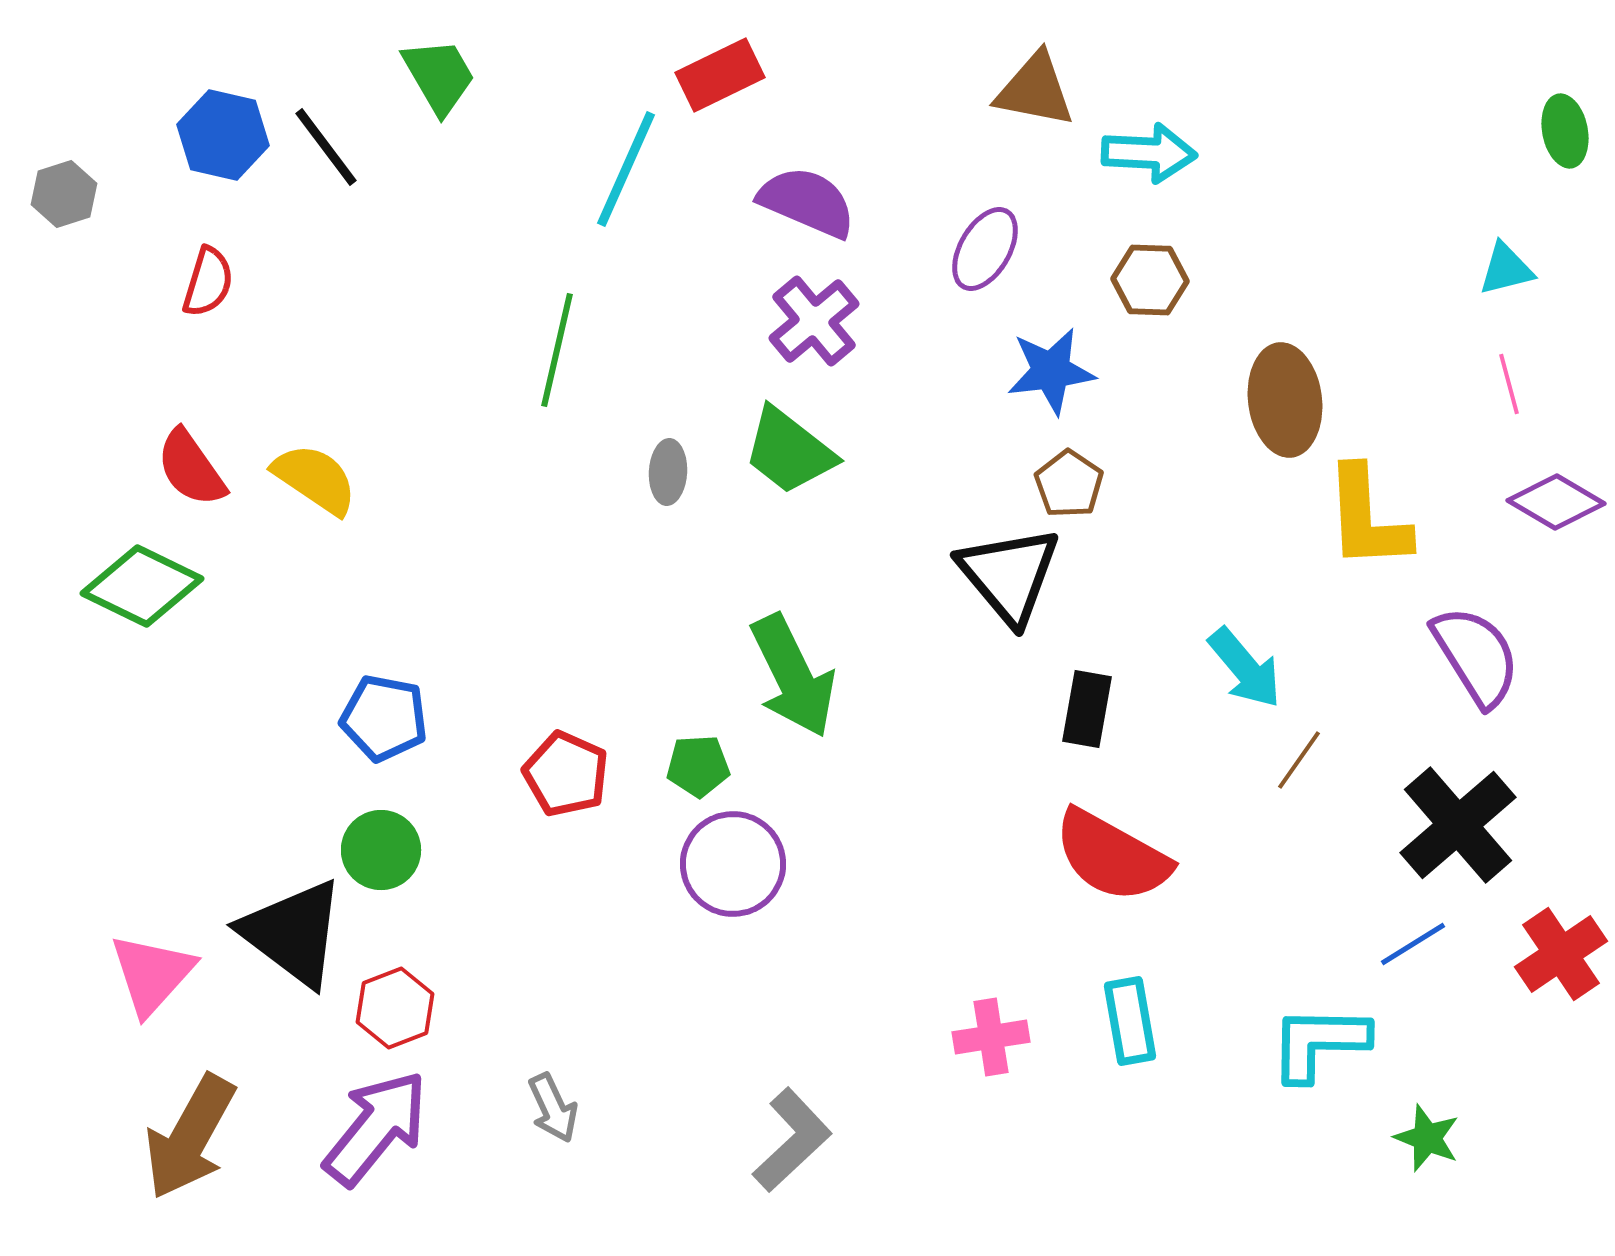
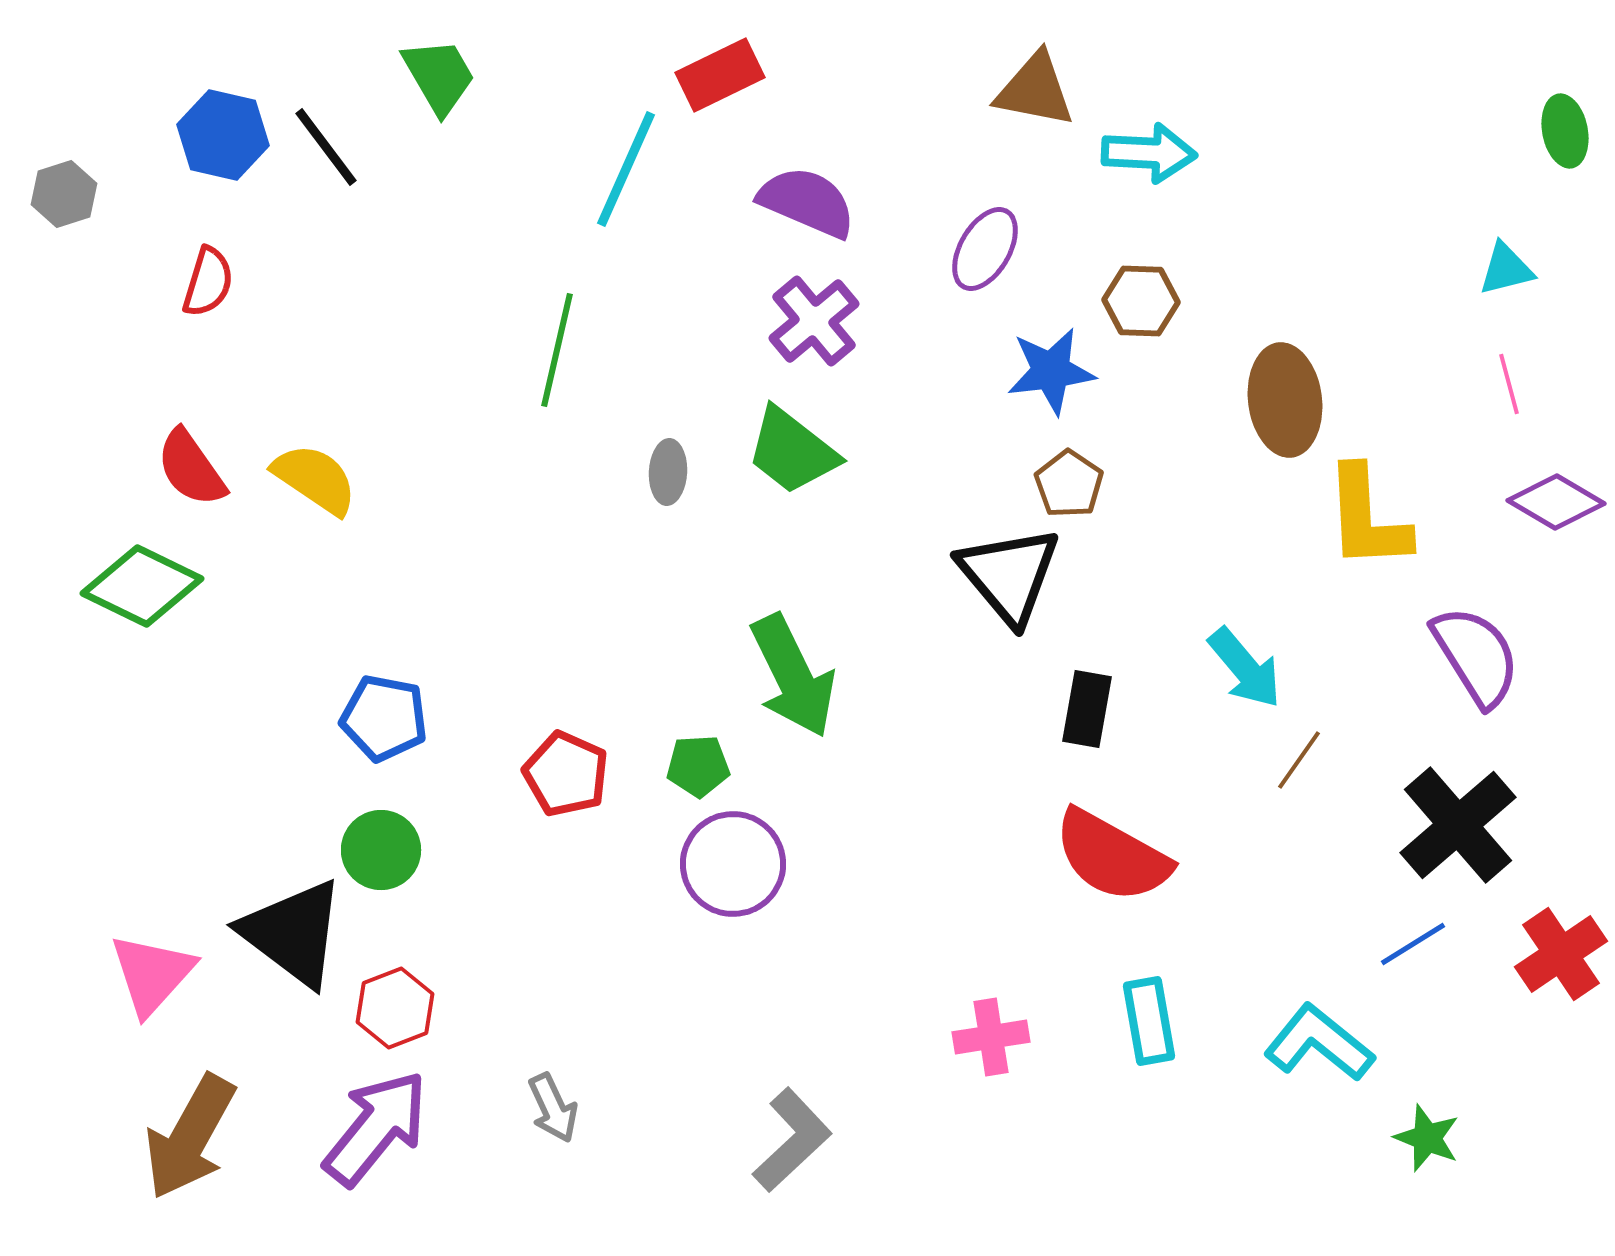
brown hexagon at (1150, 280): moved 9 px left, 21 px down
green trapezoid at (789, 451): moved 3 px right
cyan rectangle at (1130, 1021): moved 19 px right
cyan L-shape at (1319, 1043): rotated 38 degrees clockwise
